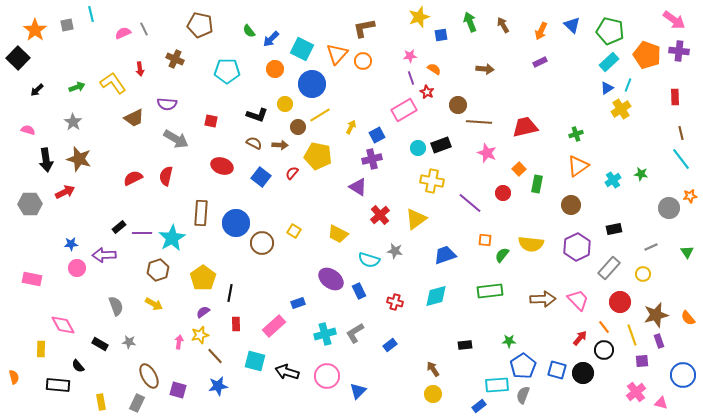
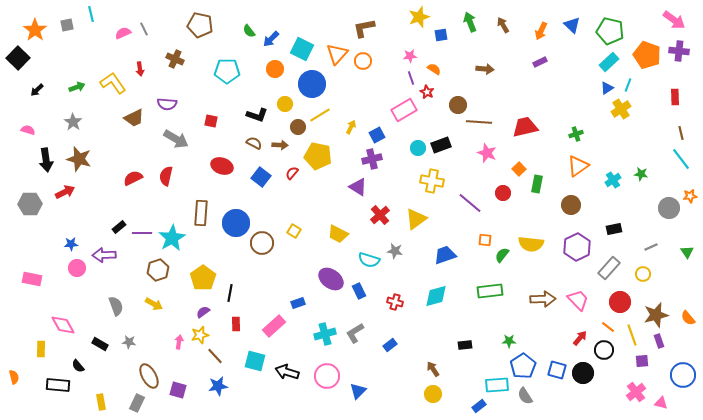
orange line at (604, 327): moved 4 px right; rotated 16 degrees counterclockwise
gray semicircle at (523, 395): moved 2 px right, 1 px down; rotated 54 degrees counterclockwise
